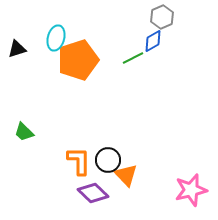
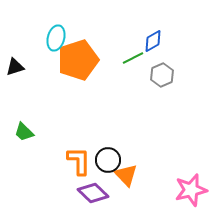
gray hexagon: moved 58 px down
black triangle: moved 2 px left, 18 px down
